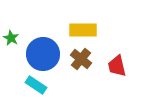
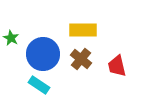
cyan rectangle: moved 3 px right
